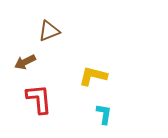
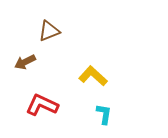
yellow L-shape: rotated 28 degrees clockwise
red L-shape: moved 3 px right, 6 px down; rotated 60 degrees counterclockwise
